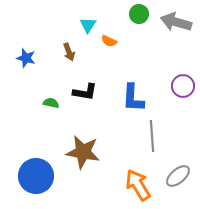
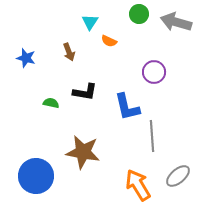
cyan triangle: moved 2 px right, 3 px up
purple circle: moved 29 px left, 14 px up
blue L-shape: moved 6 px left, 9 px down; rotated 16 degrees counterclockwise
